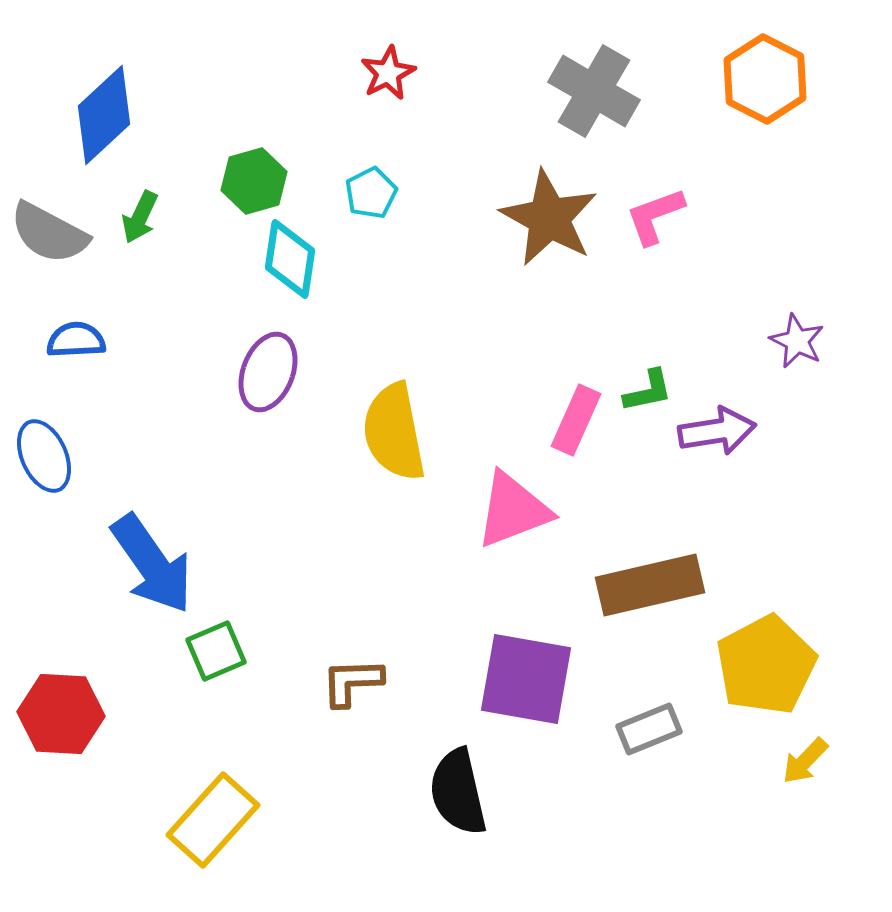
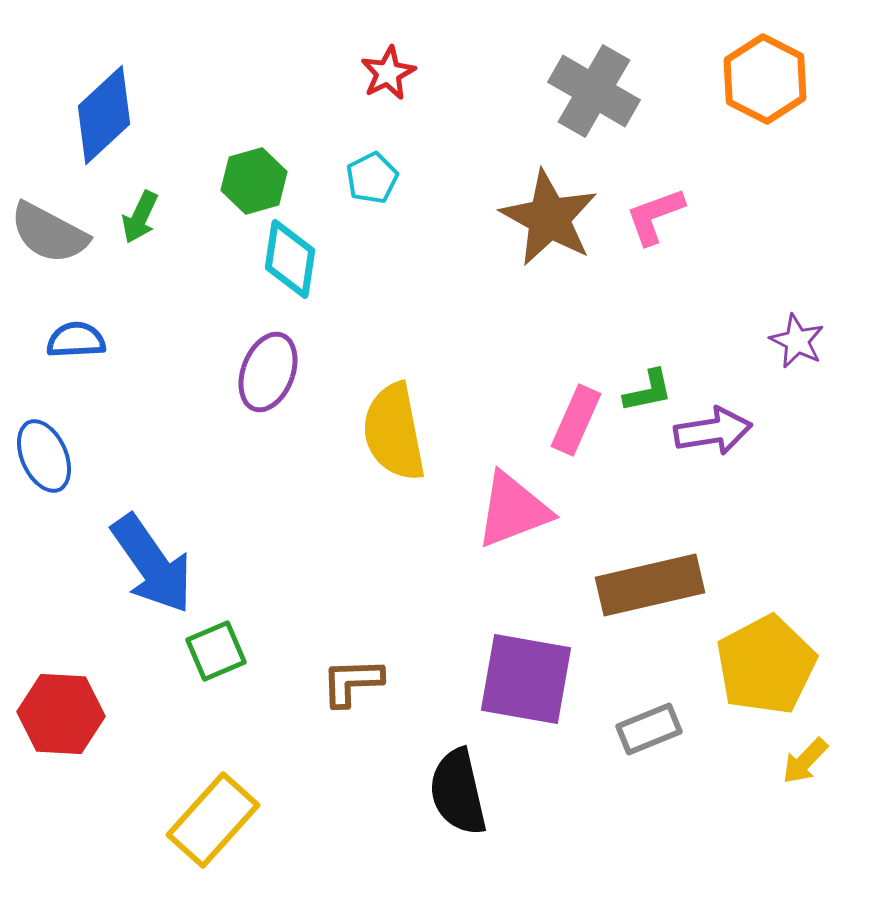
cyan pentagon: moved 1 px right, 15 px up
purple arrow: moved 4 px left
